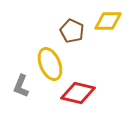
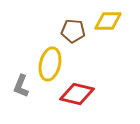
brown pentagon: moved 1 px right; rotated 20 degrees counterclockwise
yellow ellipse: rotated 36 degrees clockwise
red diamond: moved 1 px left, 1 px down
